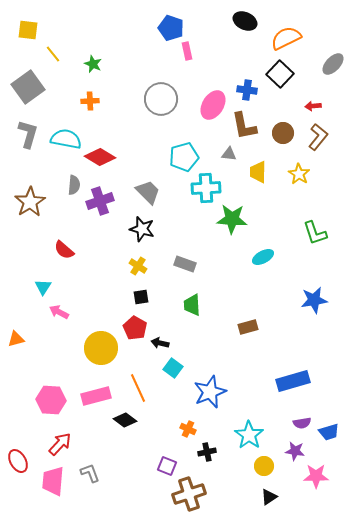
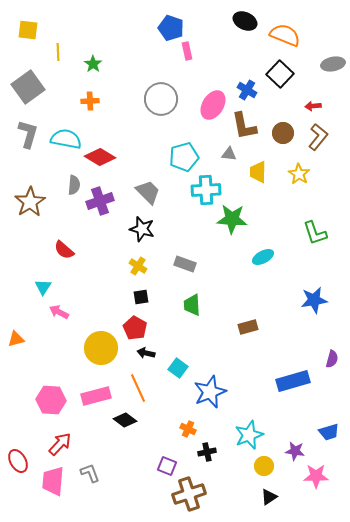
orange semicircle at (286, 38): moved 1 px left, 3 px up; rotated 48 degrees clockwise
yellow line at (53, 54): moved 5 px right, 2 px up; rotated 36 degrees clockwise
green star at (93, 64): rotated 12 degrees clockwise
gray ellipse at (333, 64): rotated 35 degrees clockwise
blue cross at (247, 90): rotated 24 degrees clockwise
cyan cross at (206, 188): moved 2 px down
black arrow at (160, 343): moved 14 px left, 10 px down
cyan square at (173, 368): moved 5 px right
purple semicircle at (302, 423): moved 30 px right, 64 px up; rotated 66 degrees counterclockwise
cyan star at (249, 435): rotated 16 degrees clockwise
